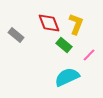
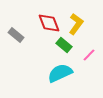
yellow L-shape: rotated 15 degrees clockwise
cyan semicircle: moved 7 px left, 4 px up
